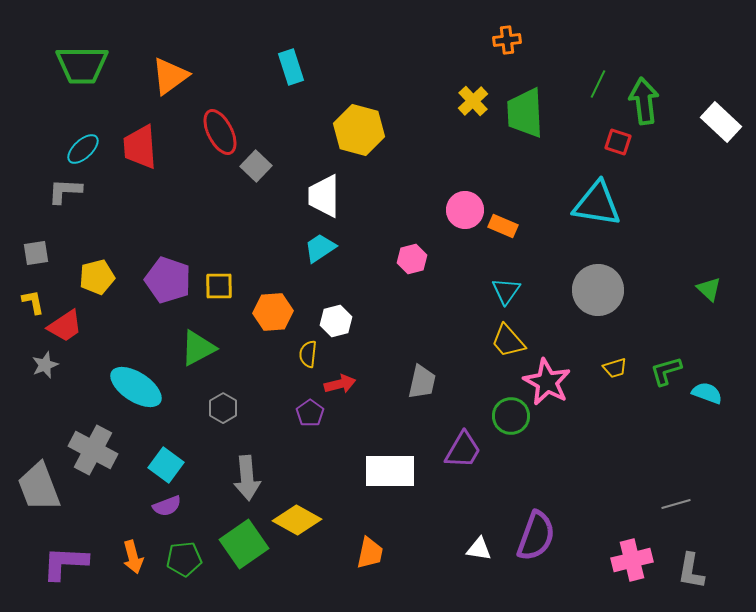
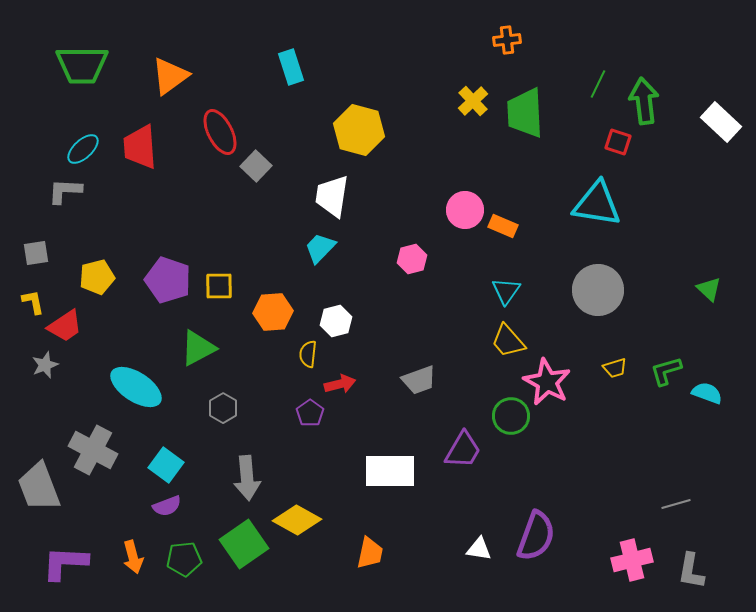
white trapezoid at (324, 196): moved 8 px right; rotated 9 degrees clockwise
cyan trapezoid at (320, 248): rotated 12 degrees counterclockwise
gray trapezoid at (422, 382): moved 3 px left, 2 px up; rotated 57 degrees clockwise
